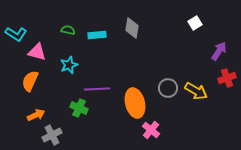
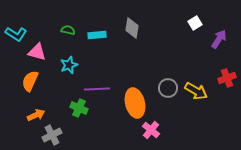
purple arrow: moved 12 px up
